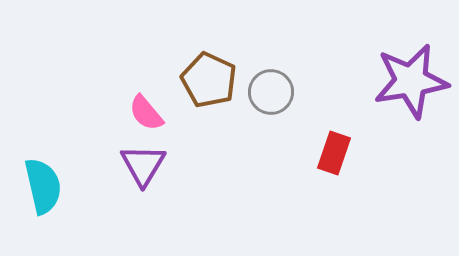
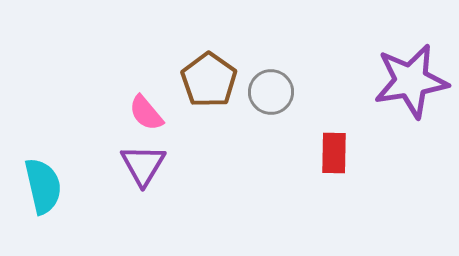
brown pentagon: rotated 10 degrees clockwise
red rectangle: rotated 18 degrees counterclockwise
